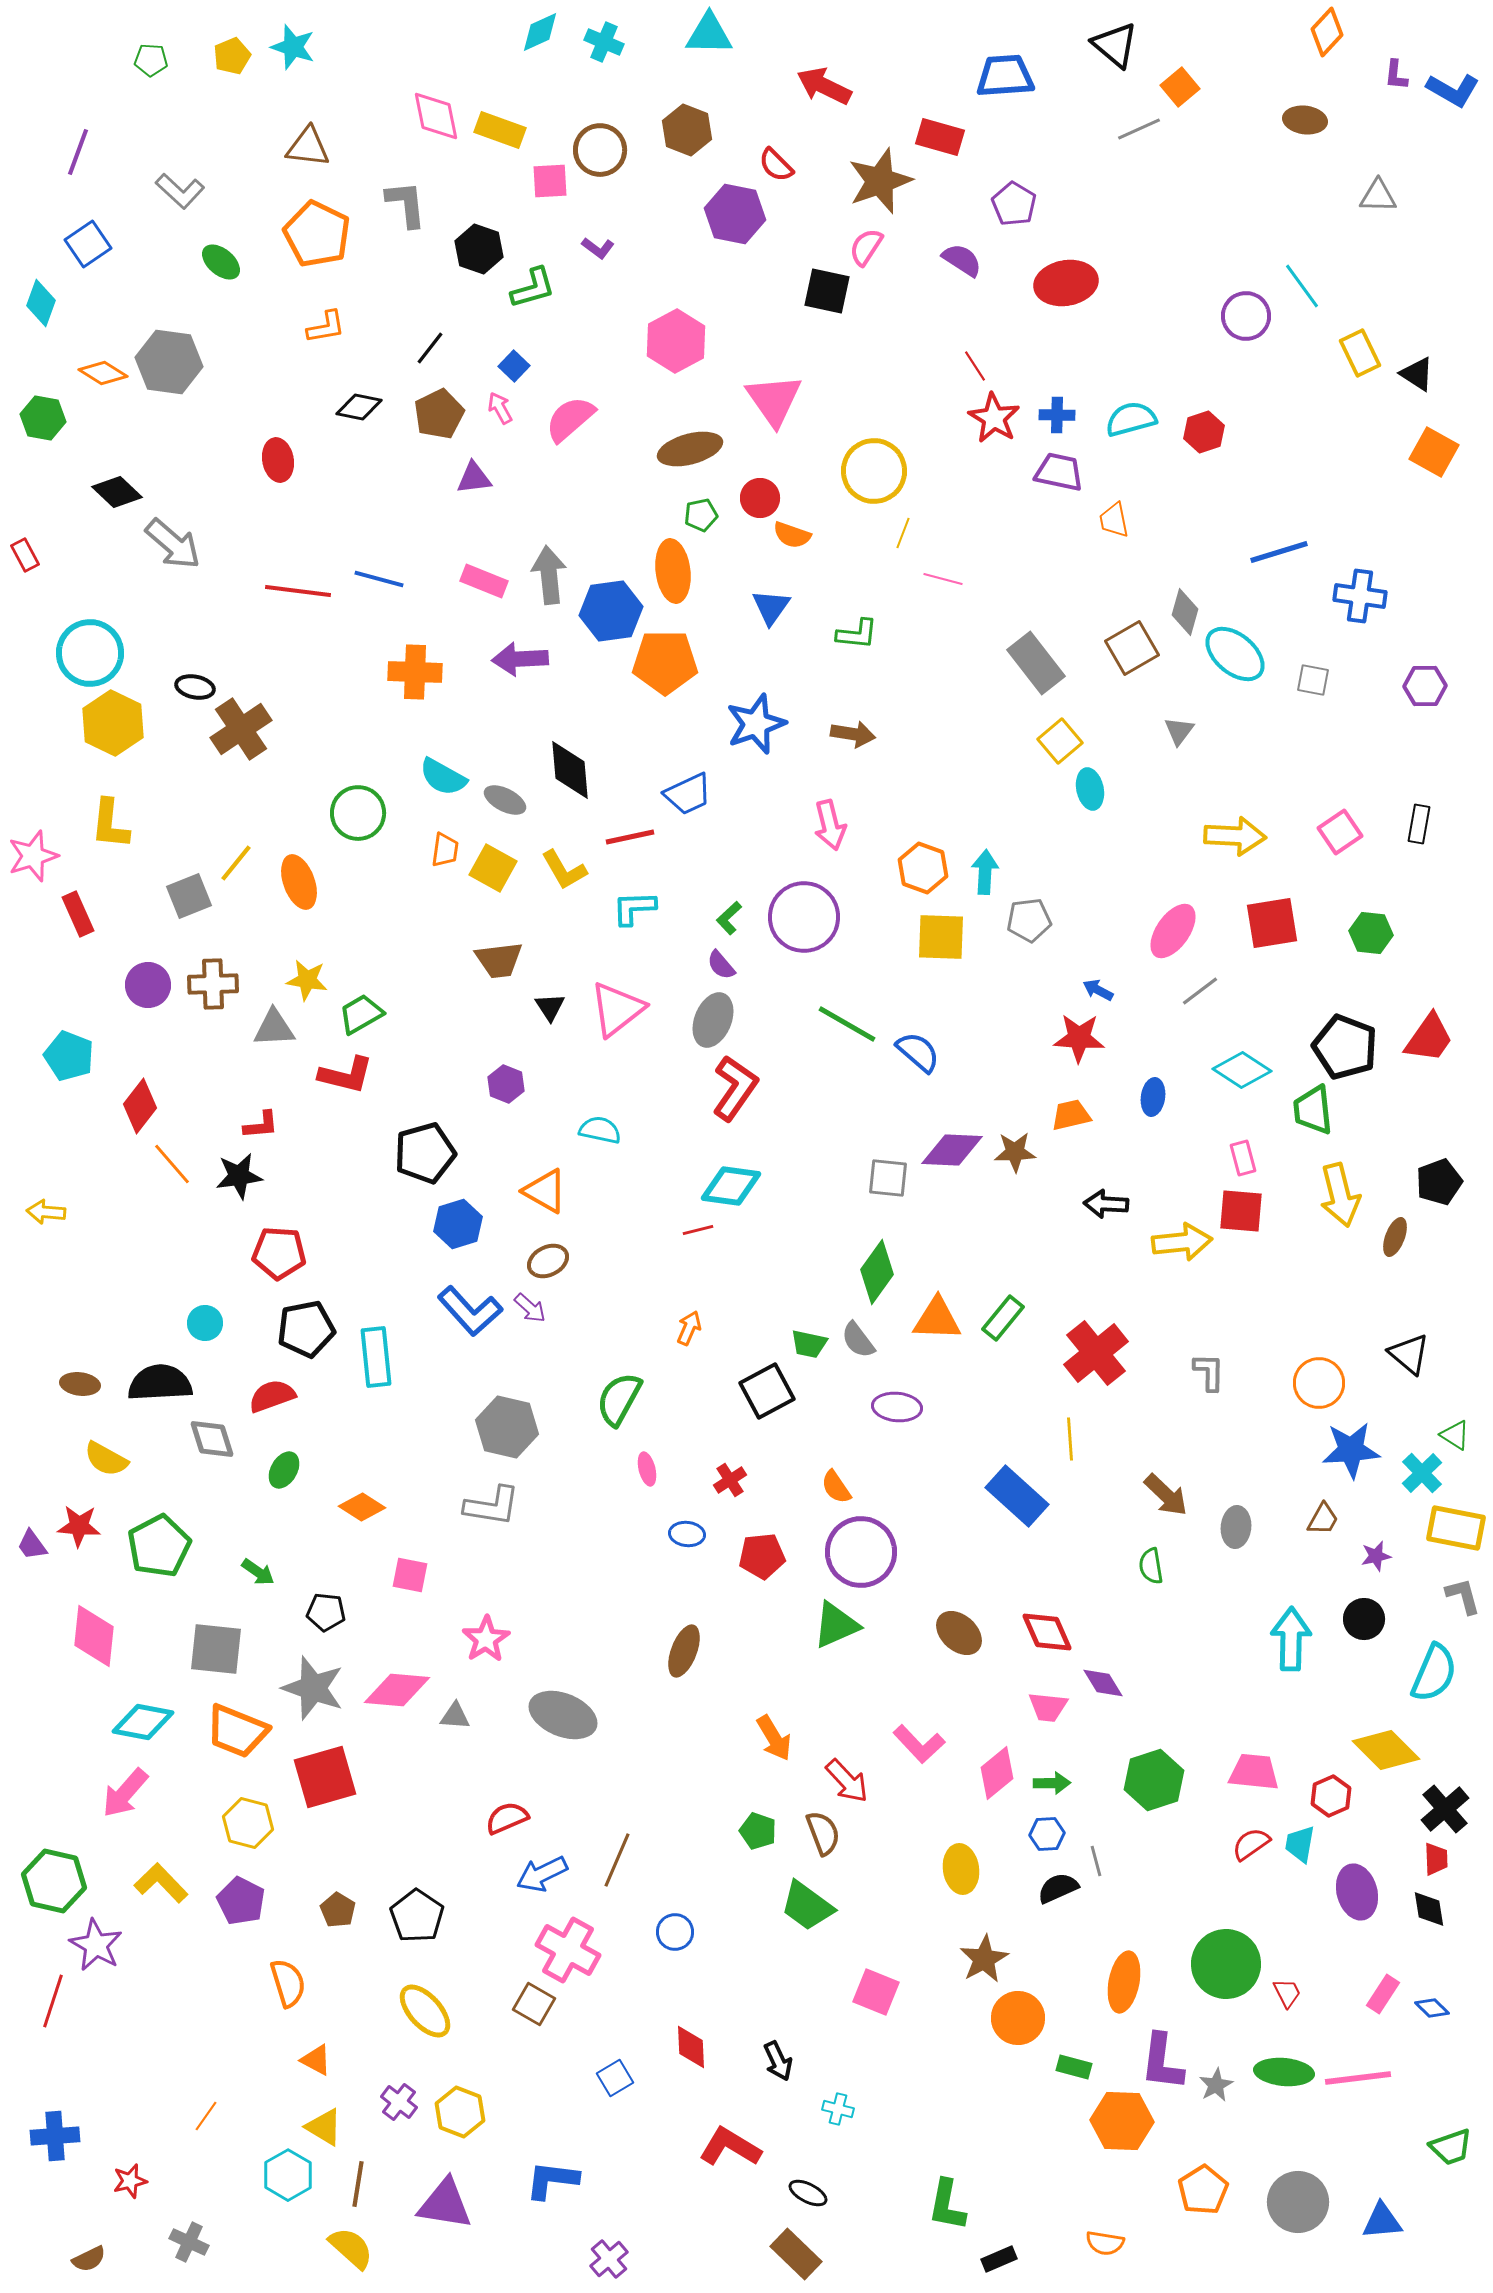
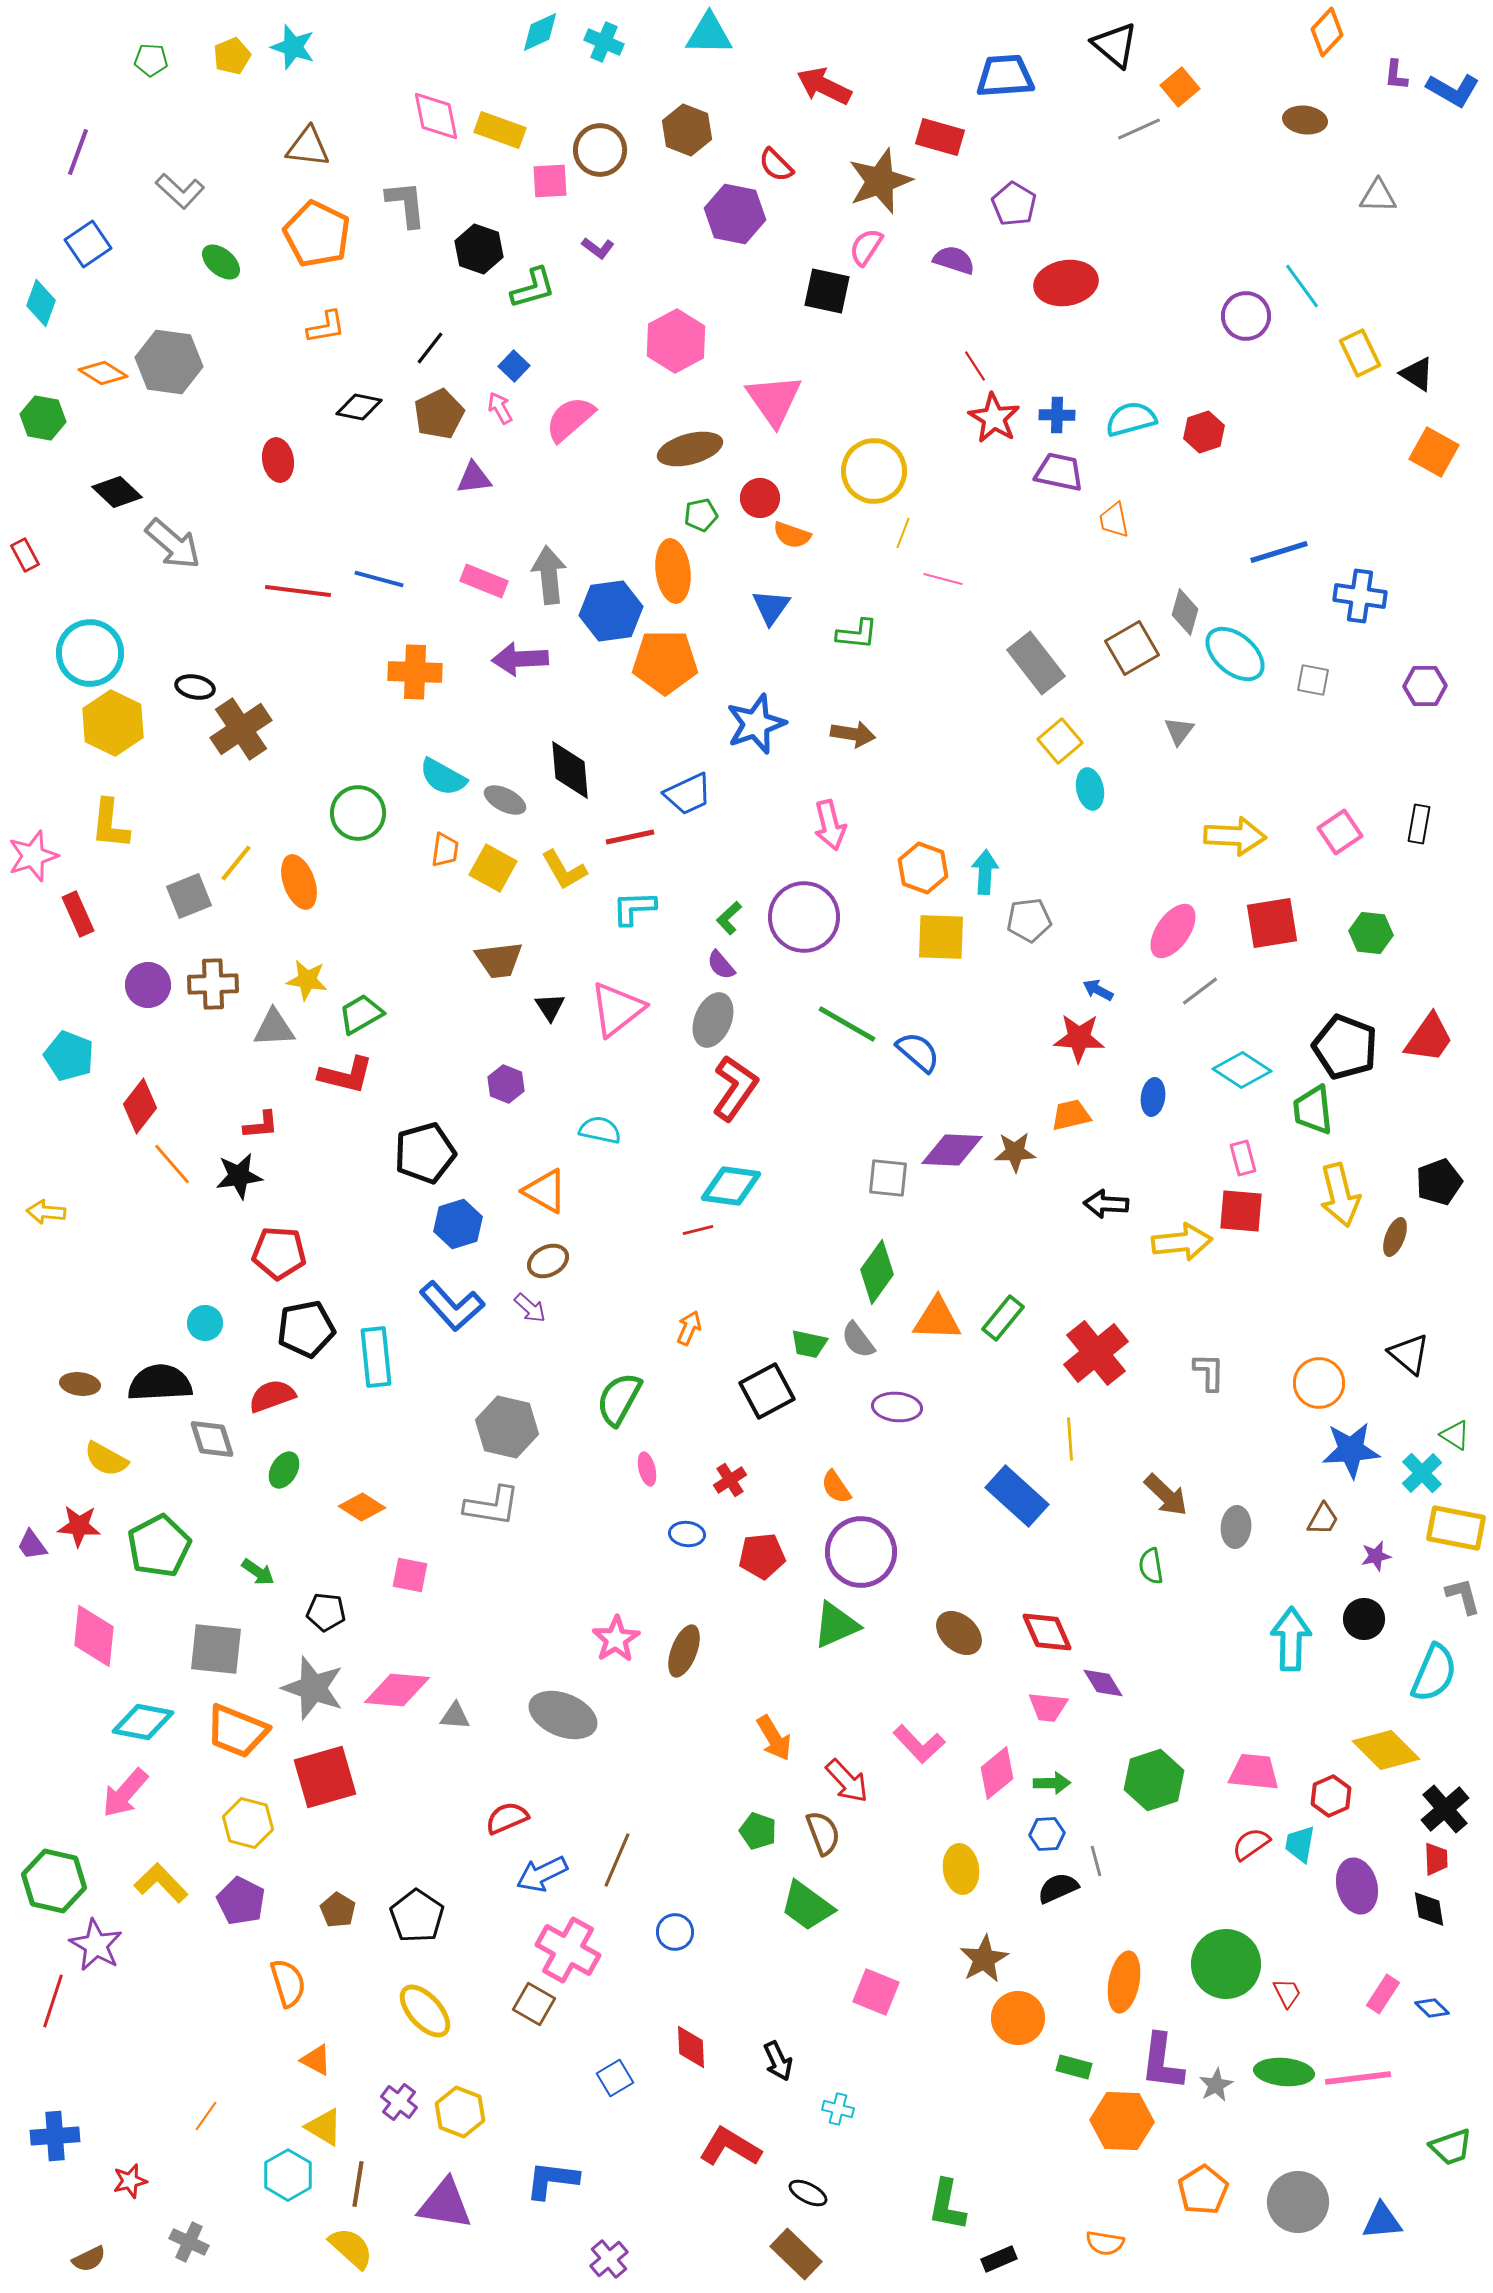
purple semicircle at (962, 260): moved 8 px left; rotated 15 degrees counterclockwise
blue L-shape at (470, 1311): moved 18 px left, 5 px up
pink star at (486, 1639): moved 130 px right
purple ellipse at (1357, 1892): moved 6 px up
